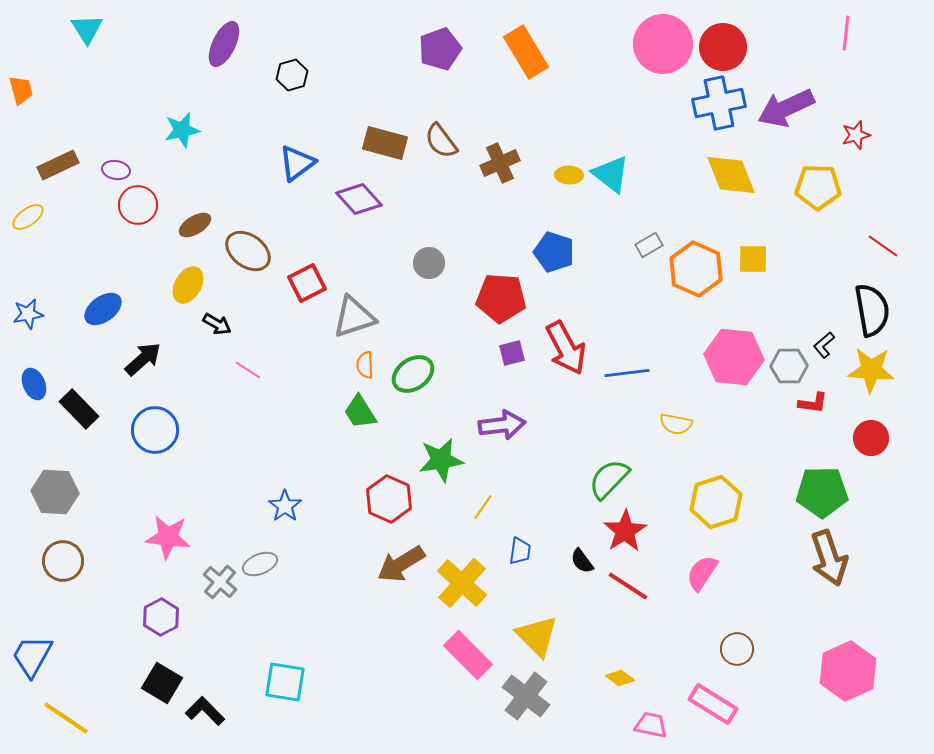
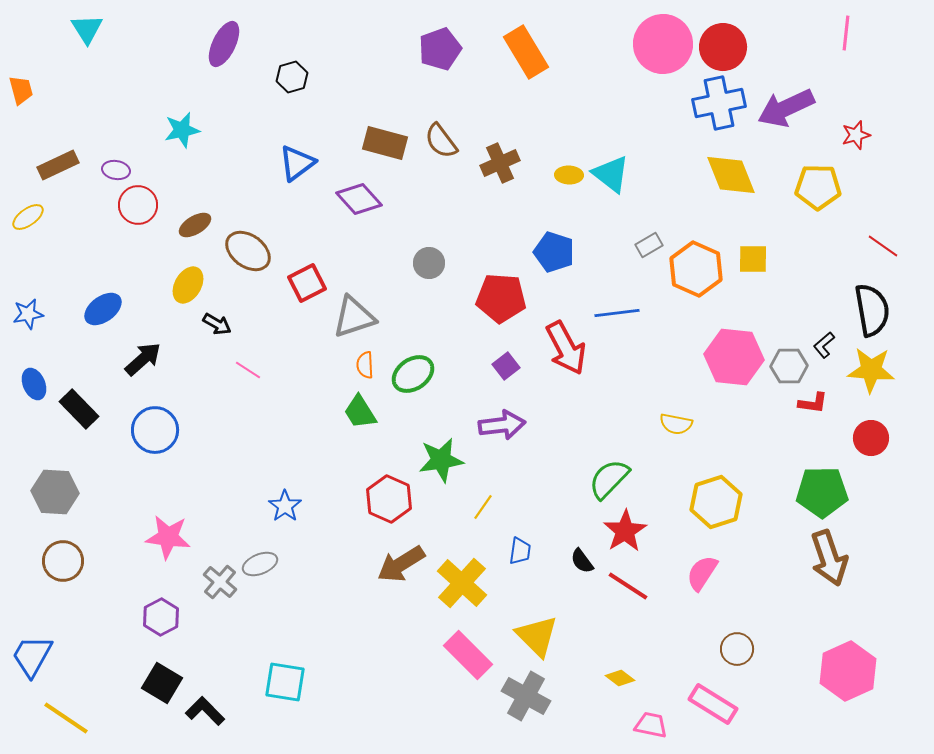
black hexagon at (292, 75): moved 2 px down
purple square at (512, 353): moved 6 px left, 13 px down; rotated 24 degrees counterclockwise
blue line at (627, 373): moved 10 px left, 60 px up
gray cross at (526, 696): rotated 9 degrees counterclockwise
